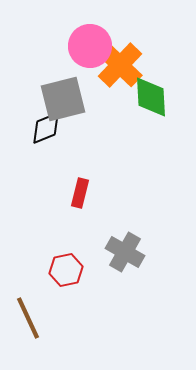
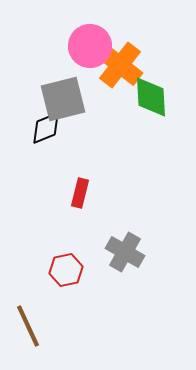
orange cross: rotated 6 degrees counterclockwise
brown line: moved 8 px down
